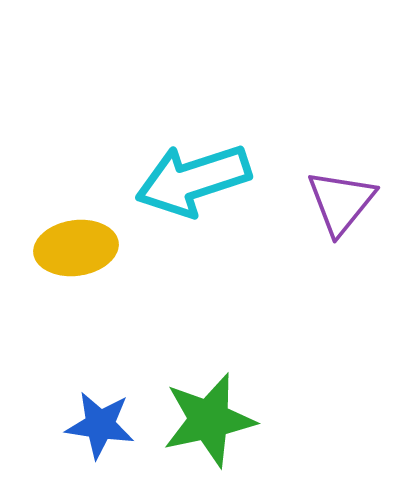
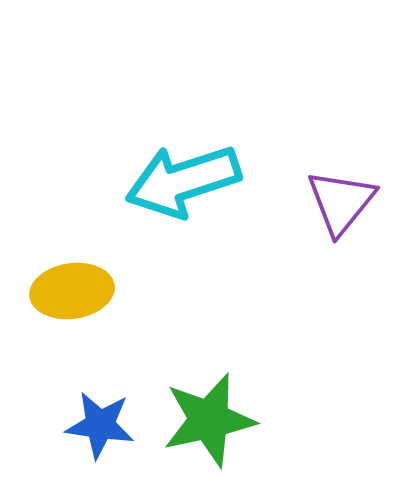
cyan arrow: moved 10 px left, 1 px down
yellow ellipse: moved 4 px left, 43 px down
